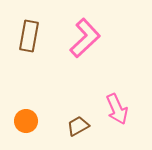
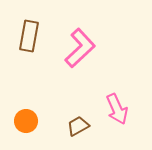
pink L-shape: moved 5 px left, 10 px down
